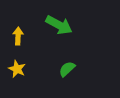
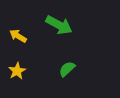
yellow arrow: rotated 60 degrees counterclockwise
yellow star: moved 2 px down; rotated 18 degrees clockwise
